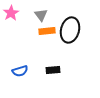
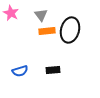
pink star: rotated 14 degrees counterclockwise
